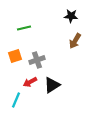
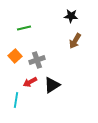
orange square: rotated 24 degrees counterclockwise
cyan line: rotated 14 degrees counterclockwise
